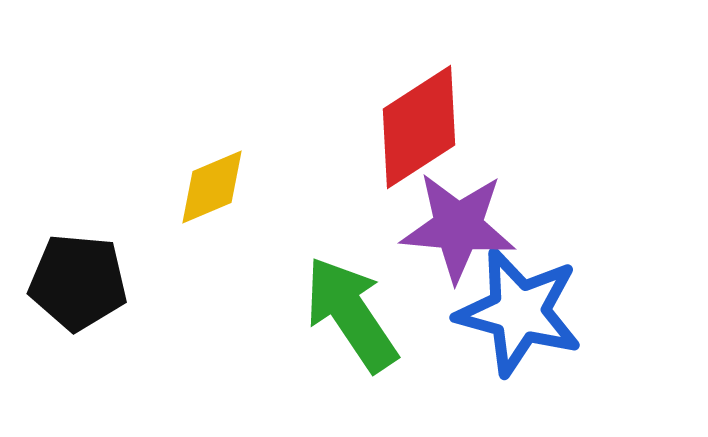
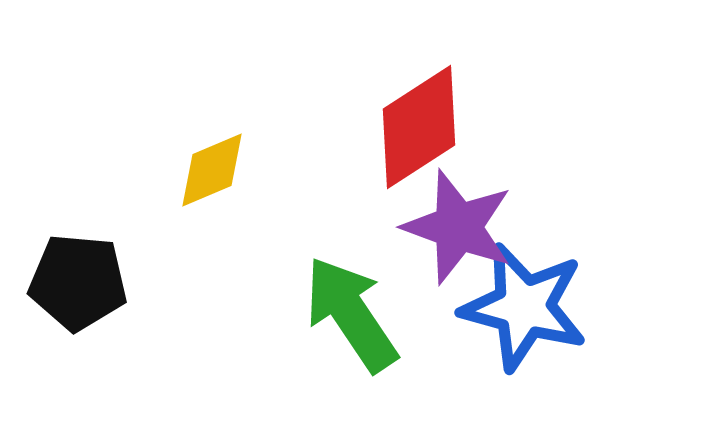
yellow diamond: moved 17 px up
purple star: rotated 15 degrees clockwise
blue star: moved 5 px right, 5 px up
